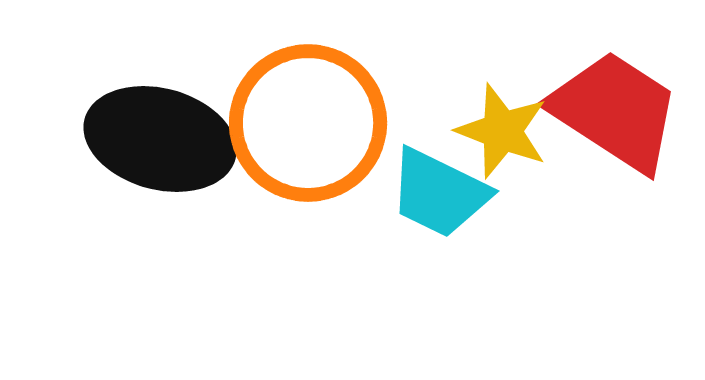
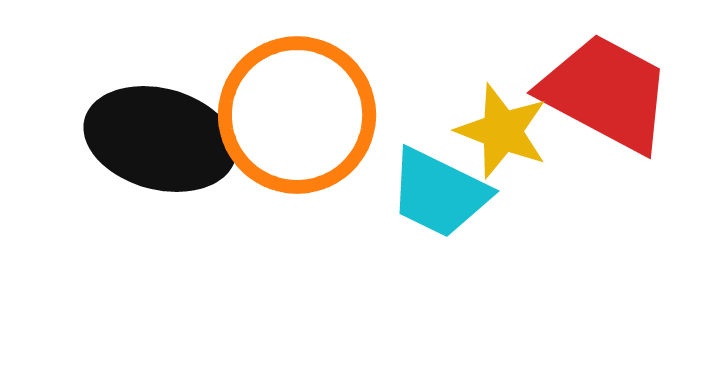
red trapezoid: moved 9 px left, 18 px up; rotated 5 degrees counterclockwise
orange circle: moved 11 px left, 8 px up
